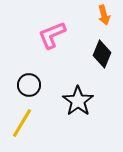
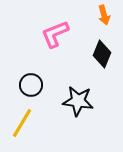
pink L-shape: moved 3 px right, 1 px up
black circle: moved 2 px right
black star: rotated 28 degrees counterclockwise
